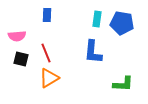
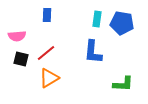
red line: rotated 72 degrees clockwise
